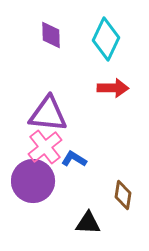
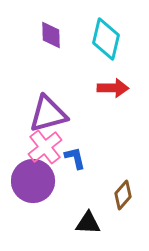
cyan diamond: rotated 12 degrees counterclockwise
purple triangle: rotated 21 degrees counterclockwise
blue L-shape: moved 1 px right, 1 px up; rotated 45 degrees clockwise
brown diamond: rotated 32 degrees clockwise
